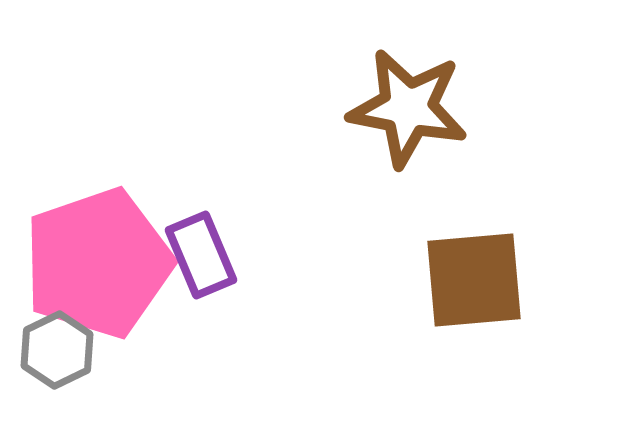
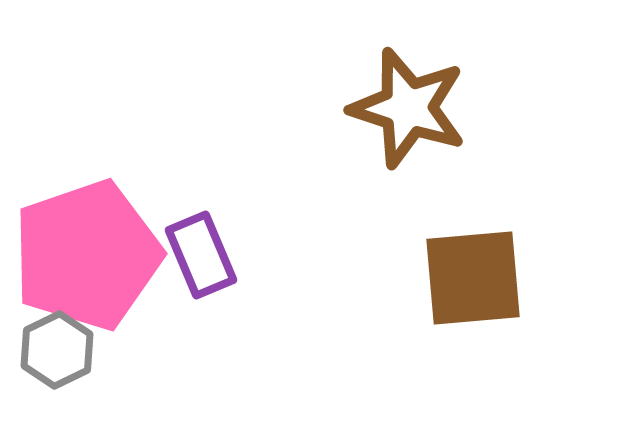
brown star: rotated 7 degrees clockwise
pink pentagon: moved 11 px left, 8 px up
brown square: moved 1 px left, 2 px up
